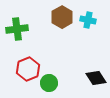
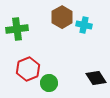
cyan cross: moved 4 px left, 5 px down
